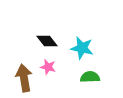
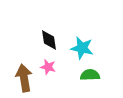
black diamond: moved 2 px right, 1 px up; rotated 30 degrees clockwise
green semicircle: moved 2 px up
